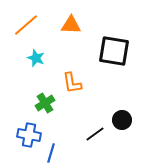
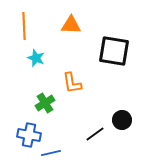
orange line: moved 2 px left, 1 px down; rotated 52 degrees counterclockwise
blue line: rotated 60 degrees clockwise
